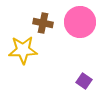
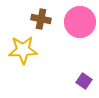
brown cross: moved 2 px left, 4 px up
